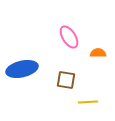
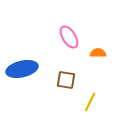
yellow line: moved 2 px right; rotated 60 degrees counterclockwise
